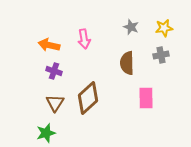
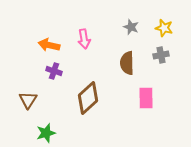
yellow star: rotated 24 degrees clockwise
brown triangle: moved 27 px left, 3 px up
